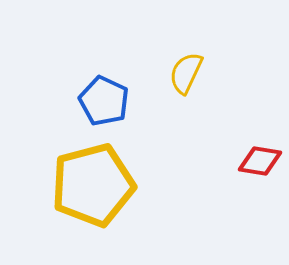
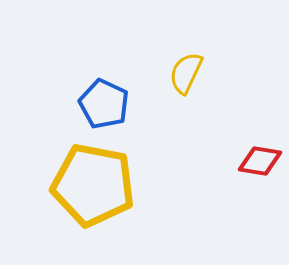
blue pentagon: moved 3 px down
yellow pentagon: rotated 26 degrees clockwise
